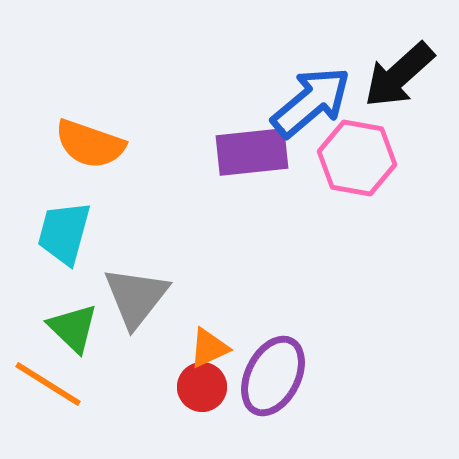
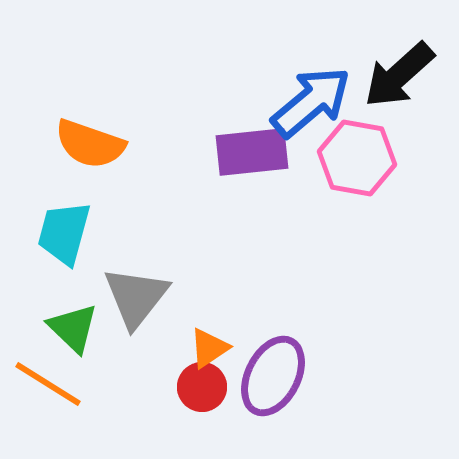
orange triangle: rotated 9 degrees counterclockwise
